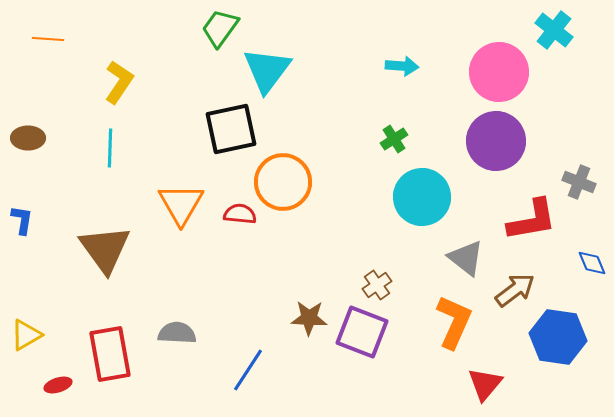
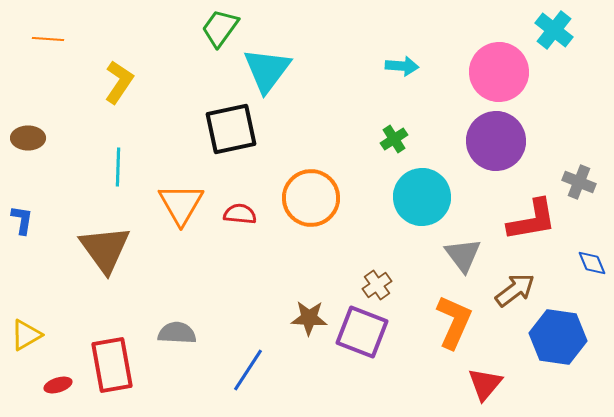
cyan line: moved 8 px right, 19 px down
orange circle: moved 28 px right, 16 px down
gray triangle: moved 3 px left, 3 px up; rotated 15 degrees clockwise
red rectangle: moved 2 px right, 11 px down
